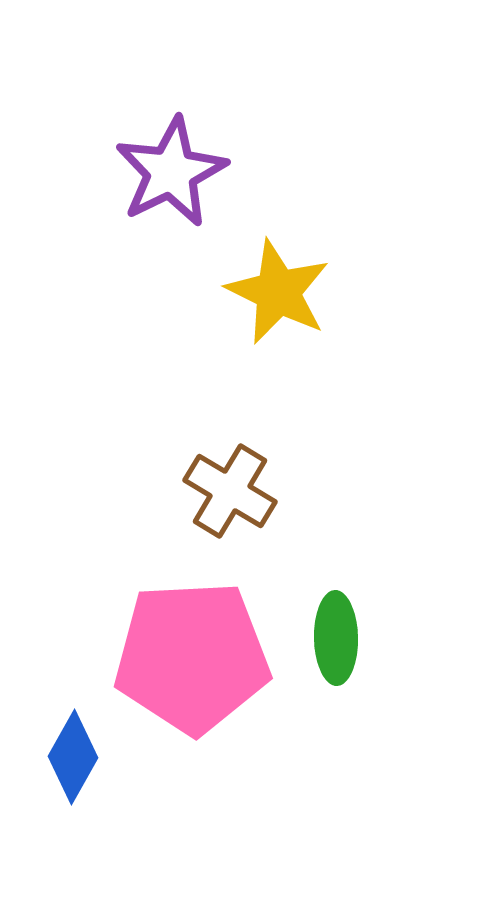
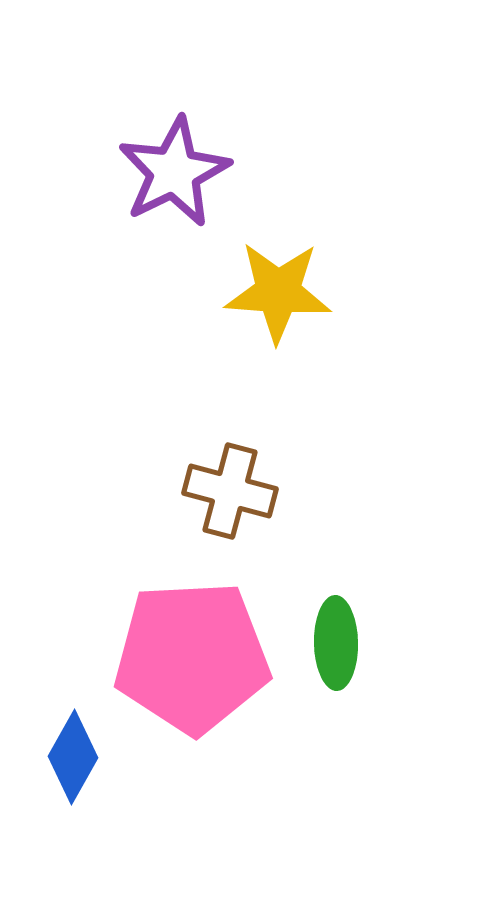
purple star: moved 3 px right
yellow star: rotated 22 degrees counterclockwise
brown cross: rotated 16 degrees counterclockwise
green ellipse: moved 5 px down
